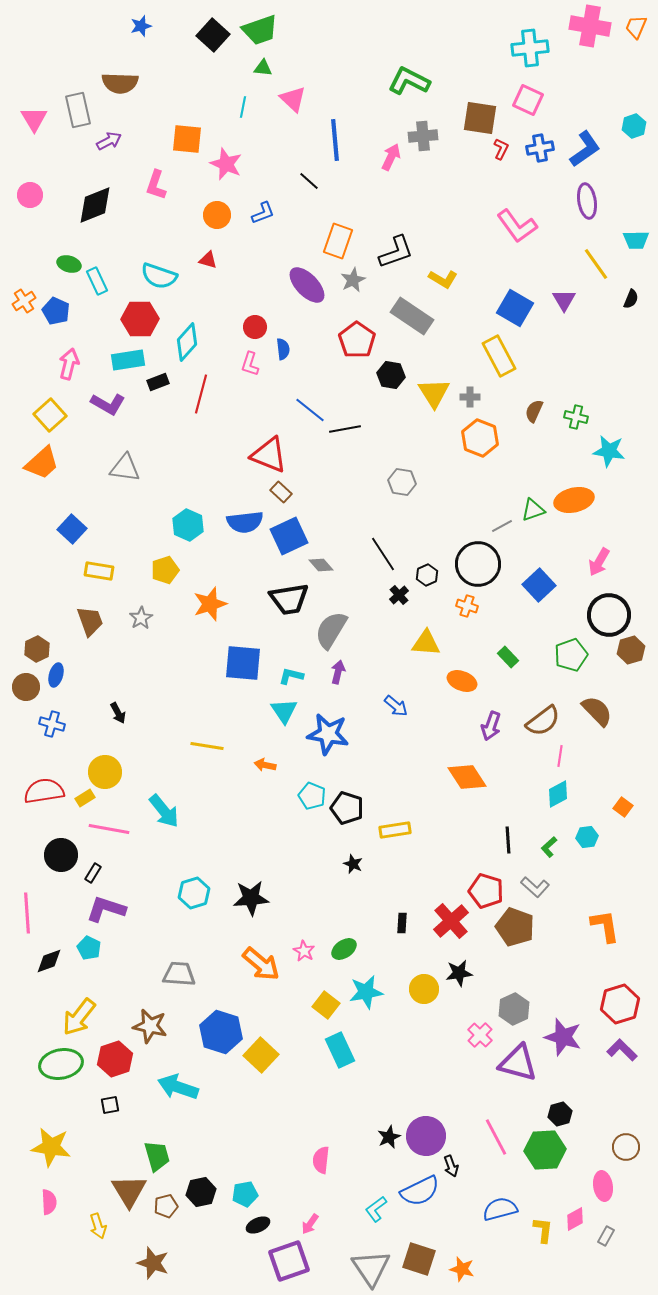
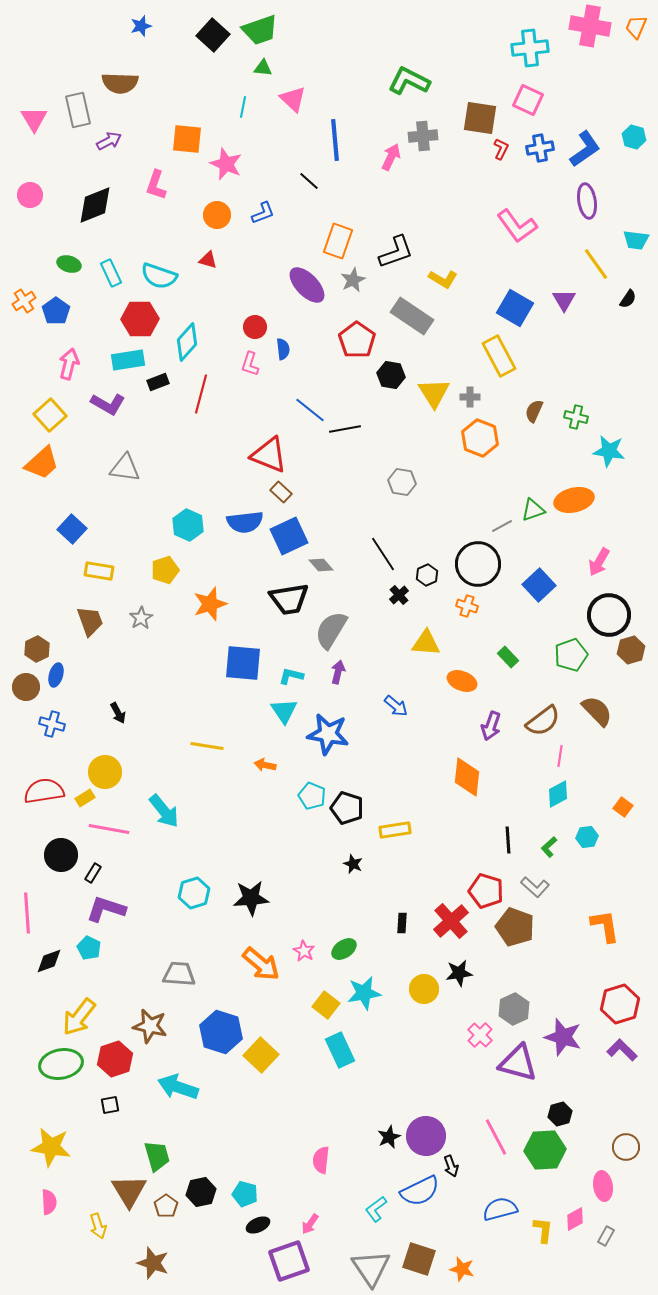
cyan hexagon at (634, 126): moved 11 px down; rotated 25 degrees counterclockwise
cyan trapezoid at (636, 240): rotated 8 degrees clockwise
cyan rectangle at (97, 281): moved 14 px right, 8 px up
black semicircle at (631, 299): moved 3 px left; rotated 12 degrees clockwise
blue pentagon at (56, 311): rotated 12 degrees clockwise
orange diamond at (467, 777): rotated 39 degrees clockwise
cyan star at (366, 992): moved 2 px left, 1 px down
cyan pentagon at (245, 1194): rotated 25 degrees clockwise
brown pentagon at (166, 1206): rotated 20 degrees counterclockwise
